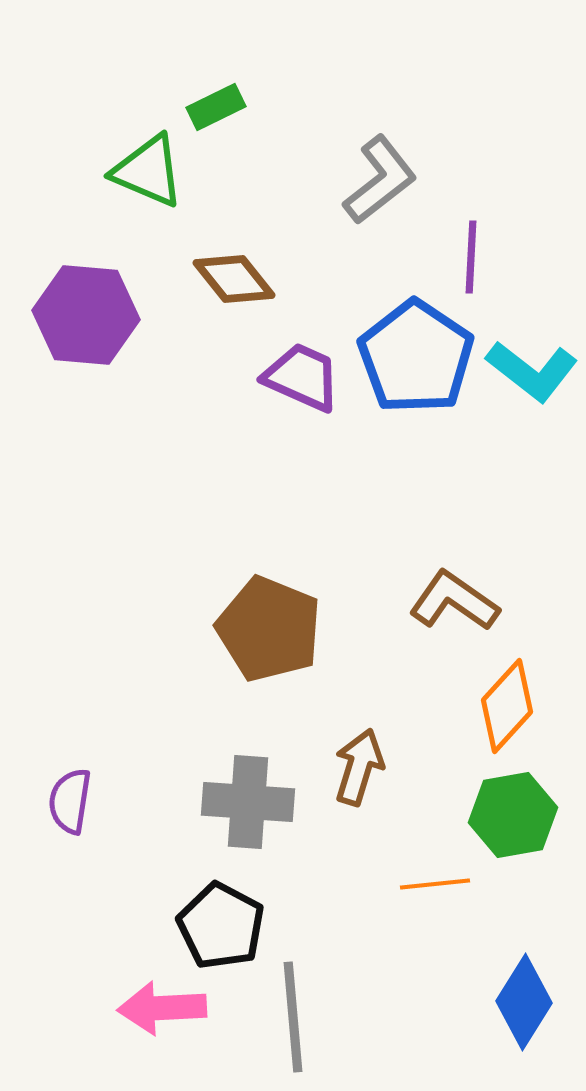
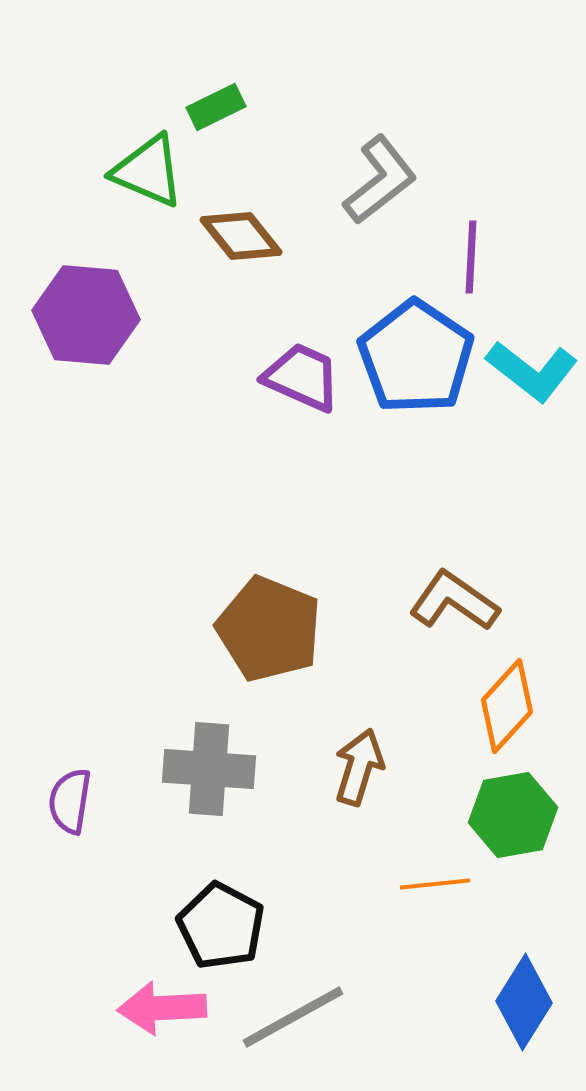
brown diamond: moved 7 px right, 43 px up
gray cross: moved 39 px left, 33 px up
gray line: rotated 66 degrees clockwise
